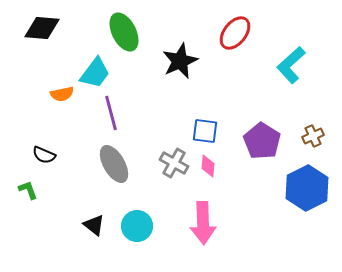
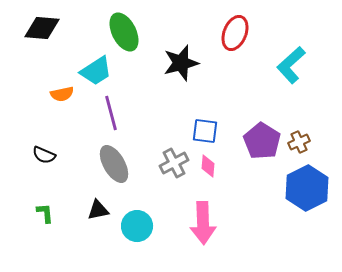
red ellipse: rotated 16 degrees counterclockwise
black star: moved 1 px right, 2 px down; rotated 9 degrees clockwise
cyan trapezoid: moved 1 px right, 2 px up; rotated 20 degrees clockwise
brown cross: moved 14 px left, 6 px down
gray cross: rotated 32 degrees clockwise
green L-shape: moved 17 px right, 23 px down; rotated 15 degrees clockwise
black triangle: moved 4 px right, 15 px up; rotated 50 degrees counterclockwise
